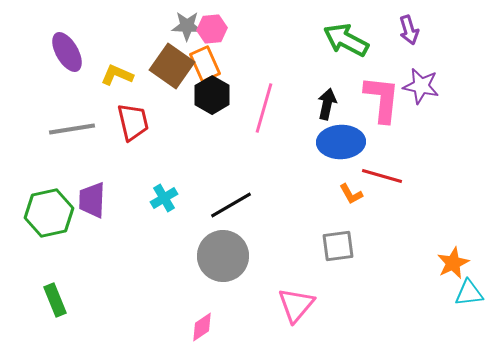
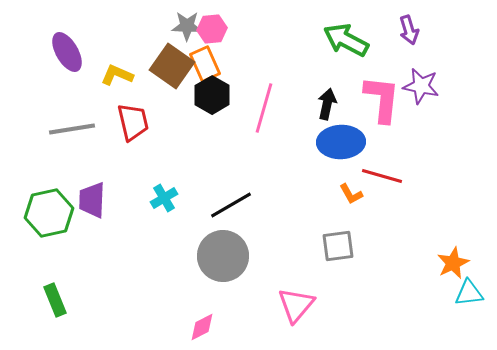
pink diamond: rotated 8 degrees clockwise
